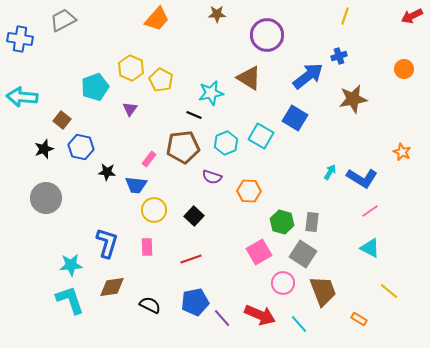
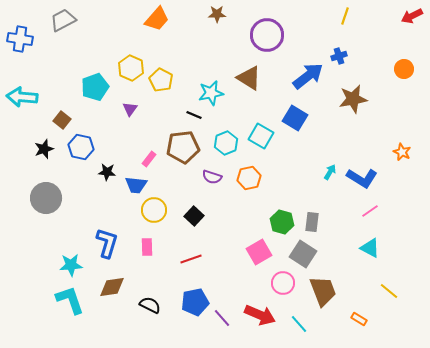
orange hexagon at (249, 191): moved 13 px up; rotated 15 degrees counterclockwise
